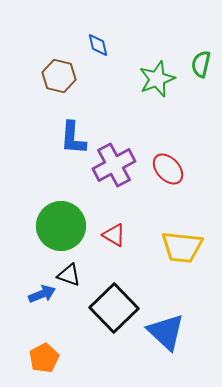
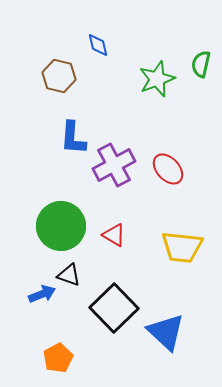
orange pentagon: moved 14 px right
